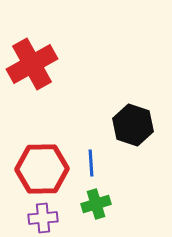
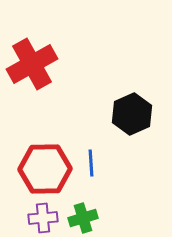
black hexagon: moved 1 px left, 11 px up; rotated 18 degrees clockwise
red hexagon: moved 3 px right
green cross: moved 13 px left, 14 px down
